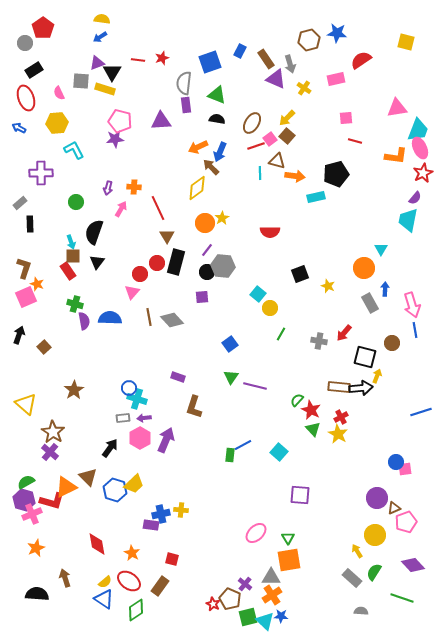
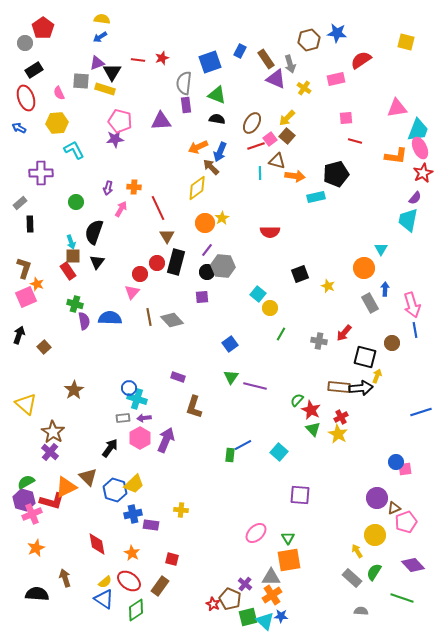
blue cross at (161, 514): moved 28 px left
